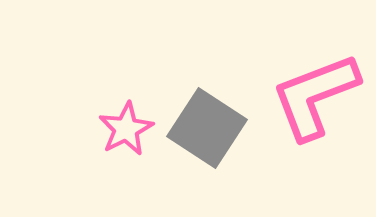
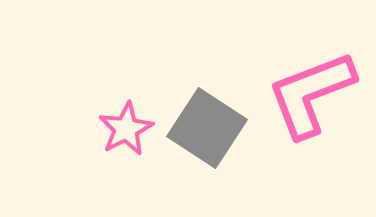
pink L-shape: moved 4 px left, 2 px up
